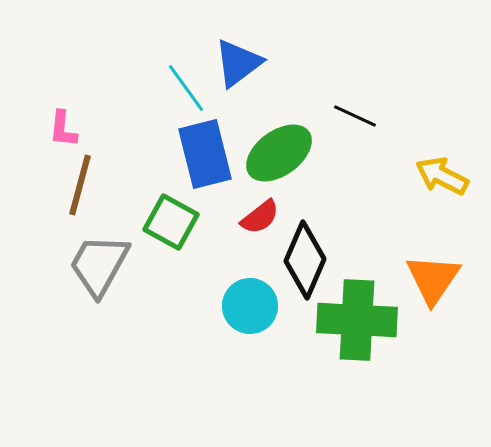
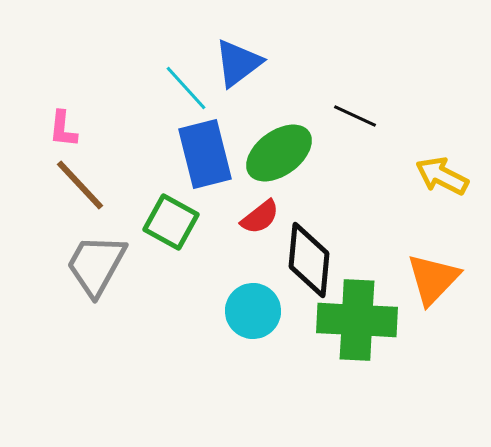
cyan line: rotated 6 degrees counterclockwise
brown line: rotated 58 degrees counterclockwise
black diamond: moved 4 px right; rotated 18 degrees counterclockwise
gray trapezoid: moved 3 px left
orange triangle: rotated 10 degrees clockwise
cyan circle: moved 3 px right, 5 px down
